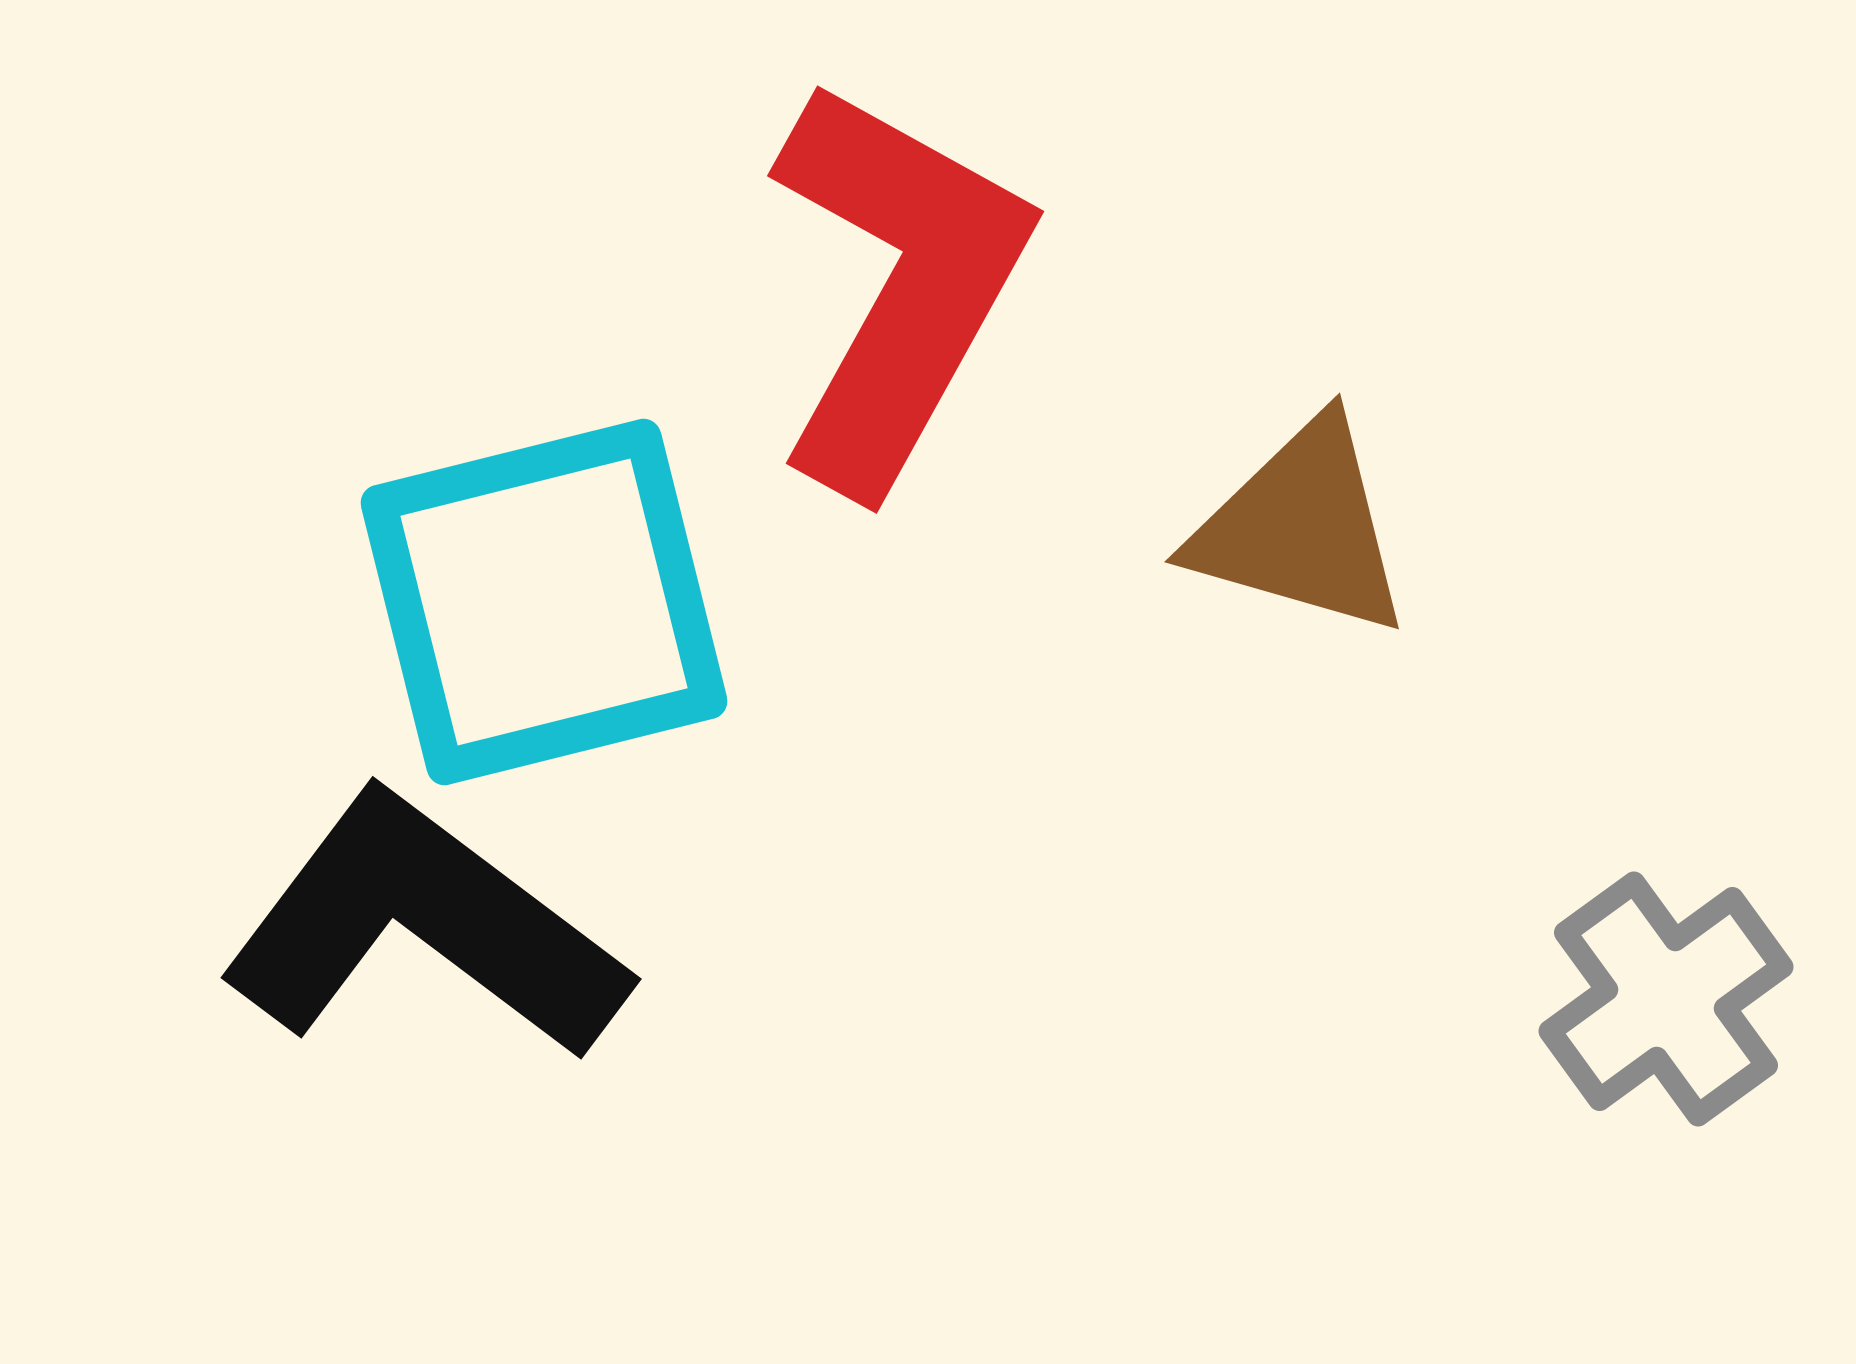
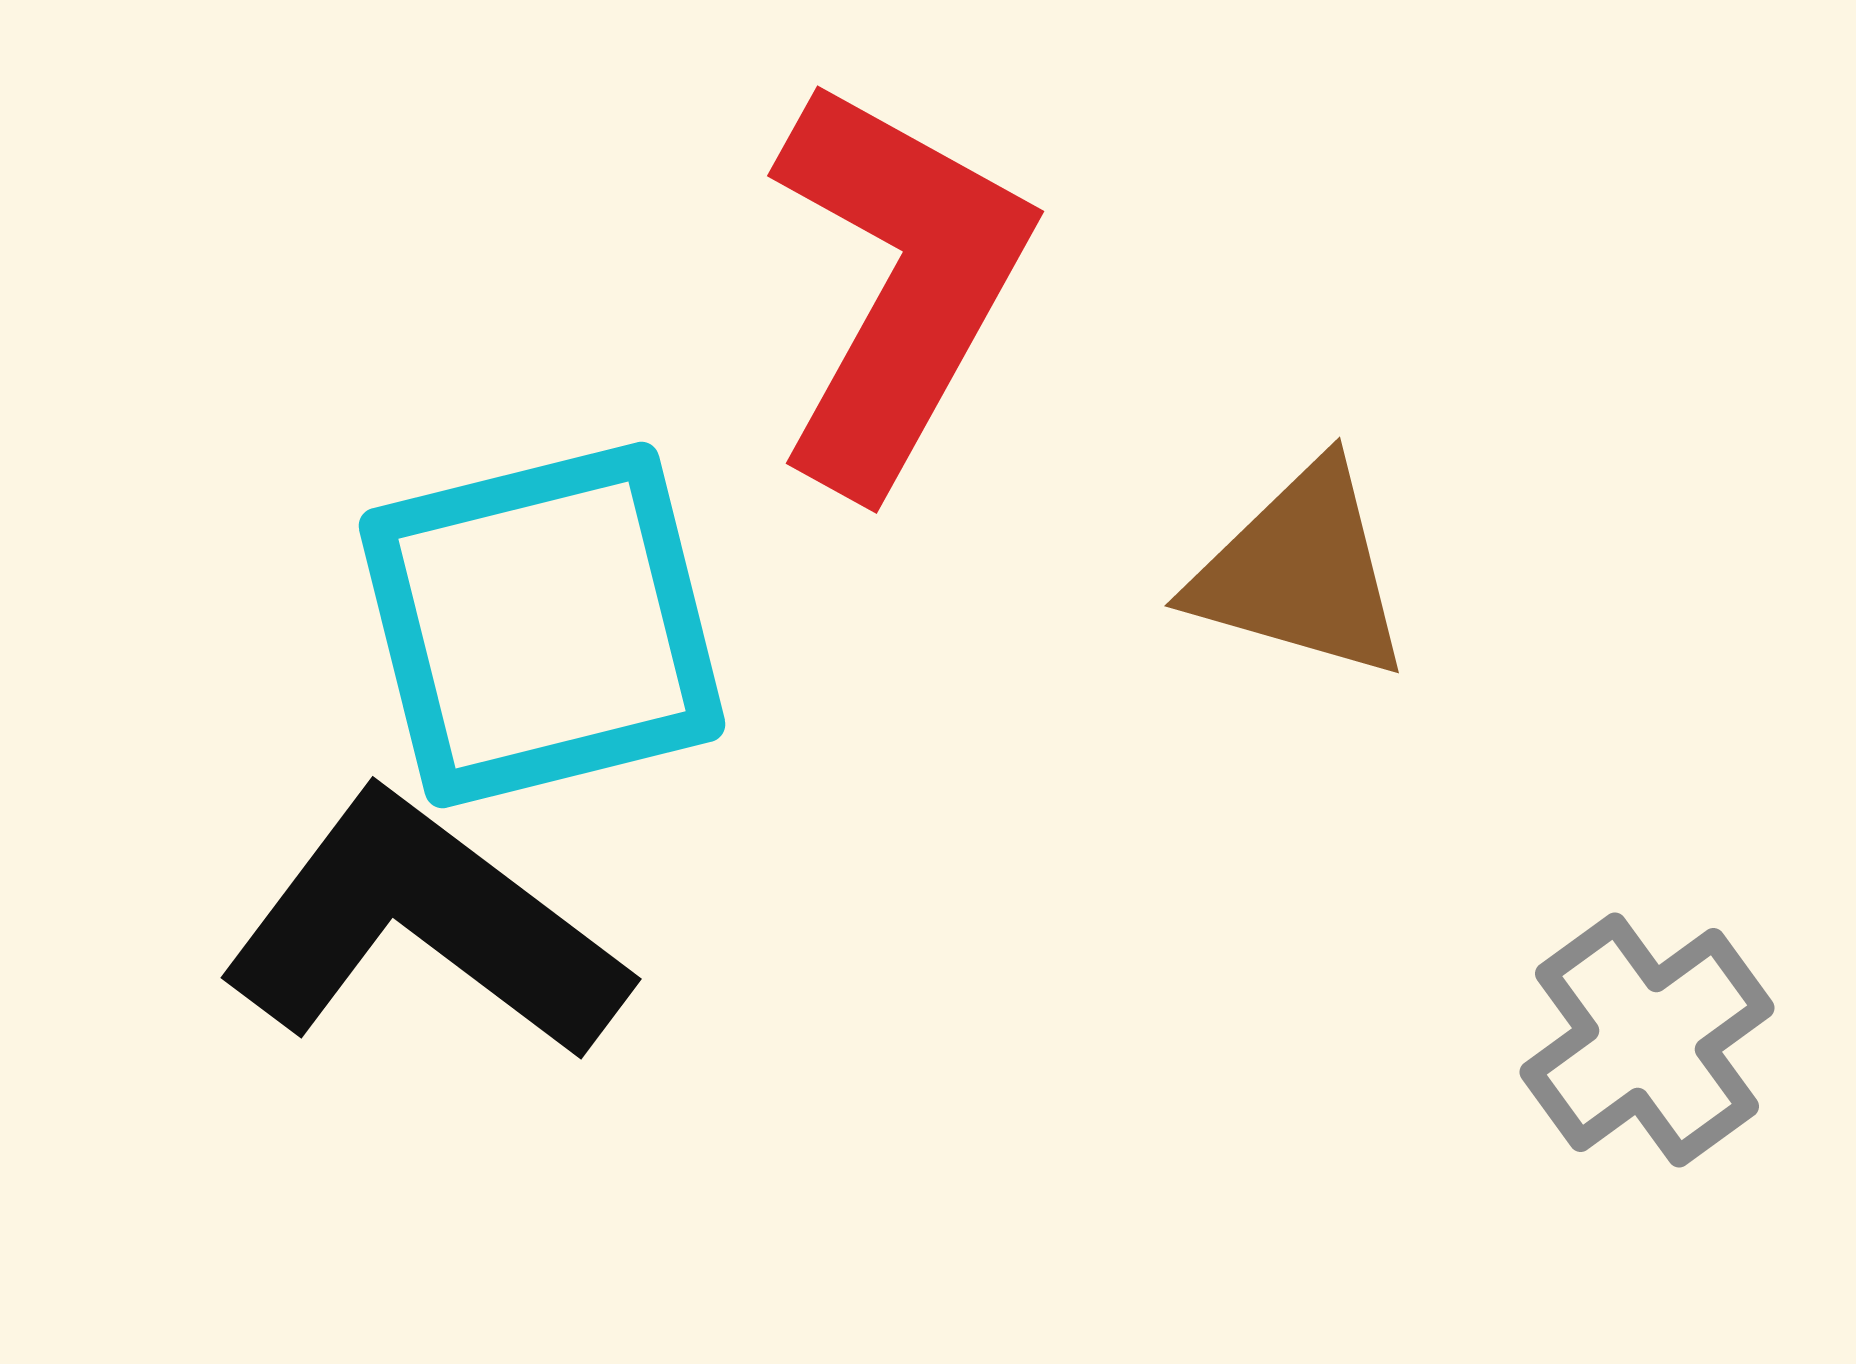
brown triangle: moved 44 px down
cyan square: moved 2 px left, 23 px down
gray cross: moved 19 px left, 41 px down
